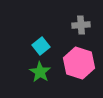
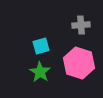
cyan square: rotated 24 degrees clockwise
